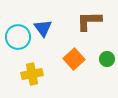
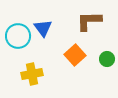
cyan circle: moved 1 px up
orange square: moved 1 px right, 4 px up
